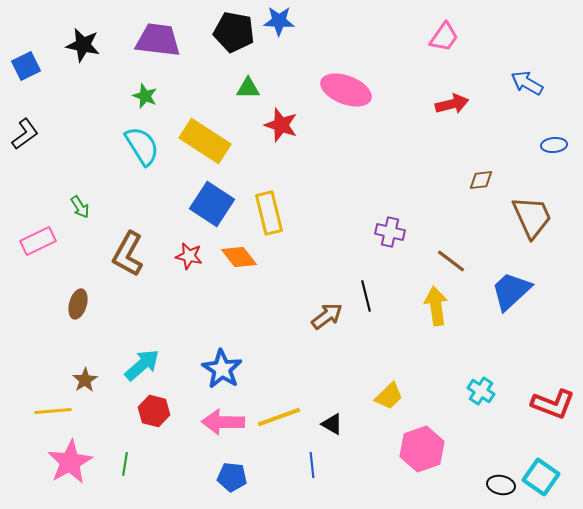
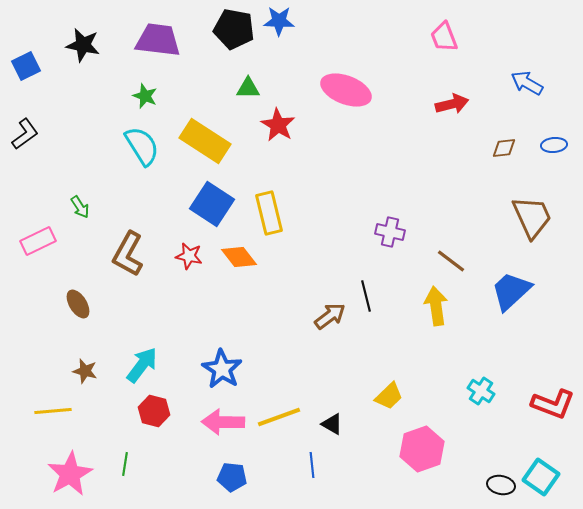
black pentagon at (234, 32): moved 3 px up
pink trapezoid at (444, 37): rotated 124 degrees clockwise
red star at (281, 125): moved 3 px left; rotated 12 degrees clockwise
brown diamond at (481, 180): moved 23 px right, 32 px up
brown ellipse at (78, 304): rotated 48 degrees counterclockwise
brown arrow at (327, 316): moved 3 px right
cyan arrow at (142, 365): rotated 12 degrees counterclockwise
brown star at (85, 380): moved 9 px up; rotated 25 degrees counterclockwise
pink star at (70, 462): moved 12 px down
